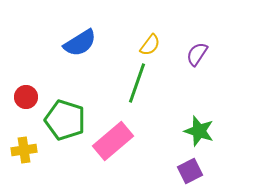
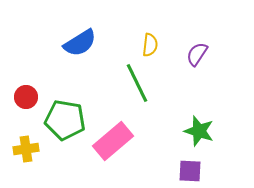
yellow semicircle: rotated 30 degrees counterclockwise
green line: rotated 45 degrees counterclockwise
green pentagon: rotated 9 degrees counterclockwise
yellow cross: moved 2 px right, 1 px up
purple square: rotated 30 degrees clockwise
